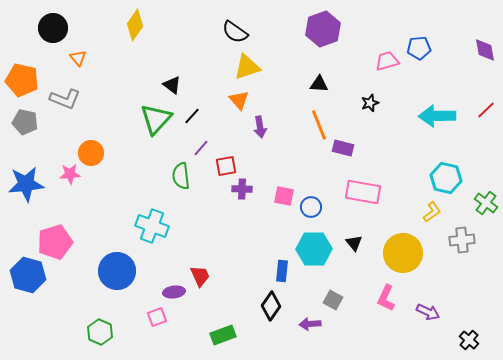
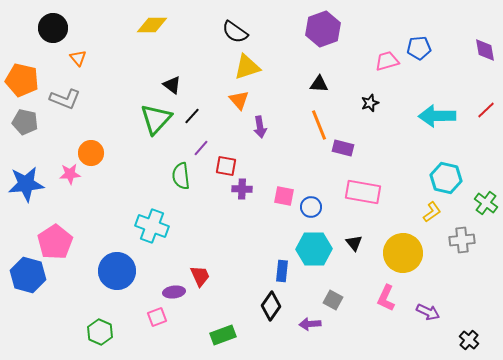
yellow diamond at (135, 25): moved 17 px right; rotated 56 degrees clockwise
red square at (226, 166): rotated 20 degrees clockwise
pink pentagon at (55, 242): rotated 16 degrees counterclockwise
